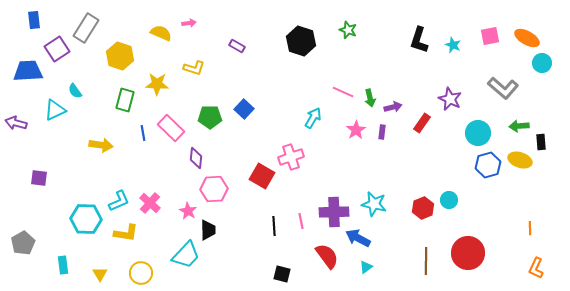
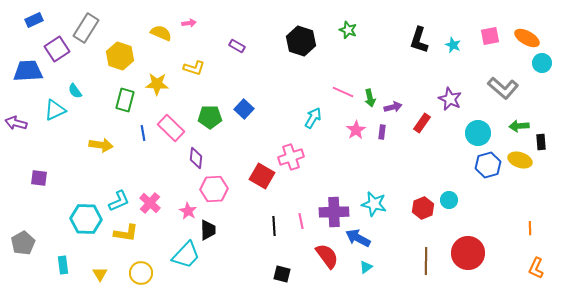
blue rectangle at (34, 20): rotated 72 degrees clockwise
